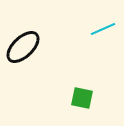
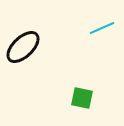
cyan line: moved 1 px left, 1 px up
